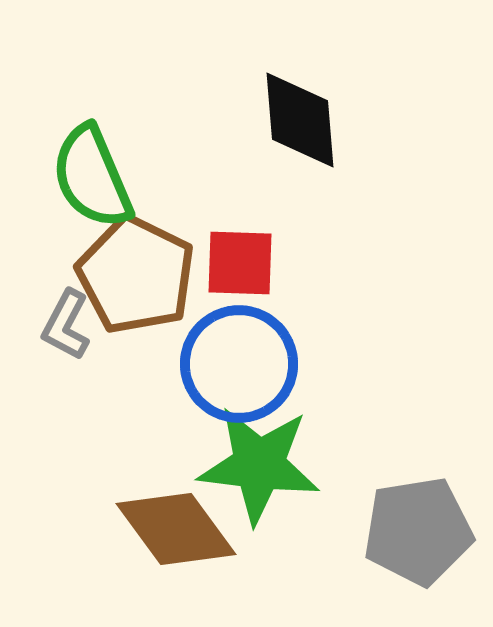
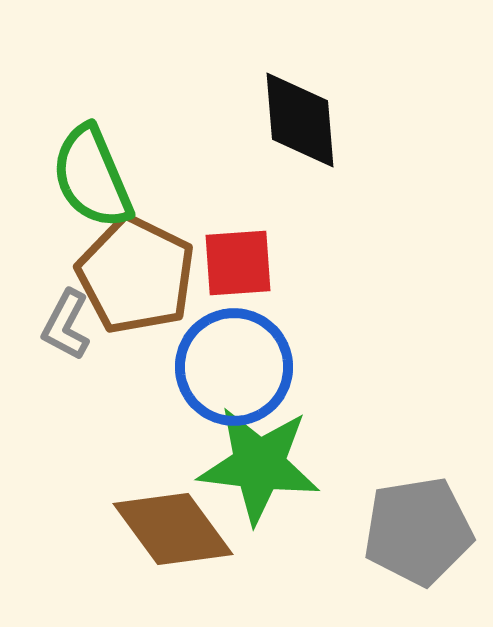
red square: moved 2 px left; rotated 6 degrees counterclockwise
blue circle: moved 5 px left, 3 px down
brown diamond: moved 3 px left
